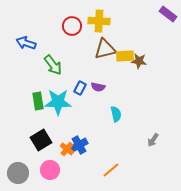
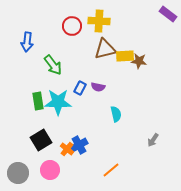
blue arrow: moved 1 px right, 1 px up; rotated 102 degrees counterclockwise
